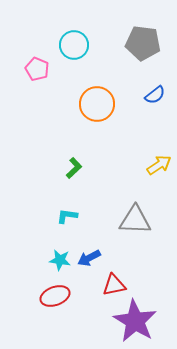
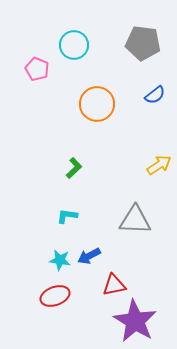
blue arrow: moved 2 px up
